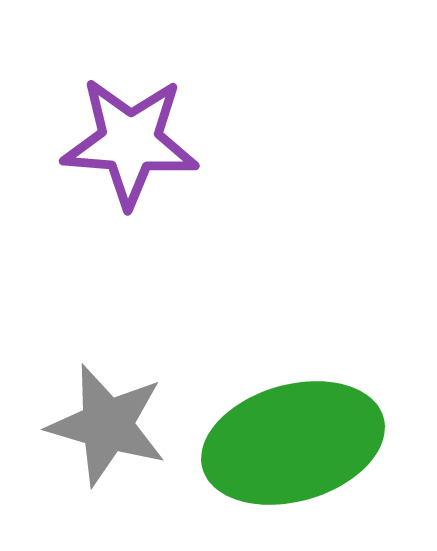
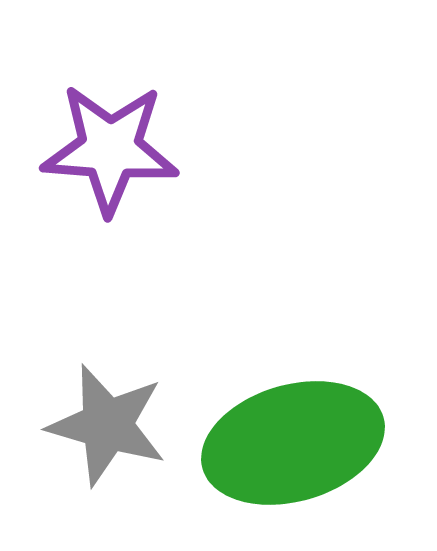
purple star: moved 20 px left, 7 px down
